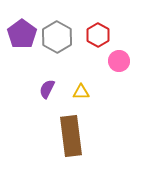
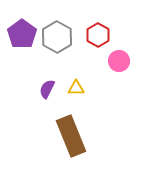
yellow triangle: moved 5 px left, 4 px up
brown rectangle: rotated 15 degrees counterclockwise
